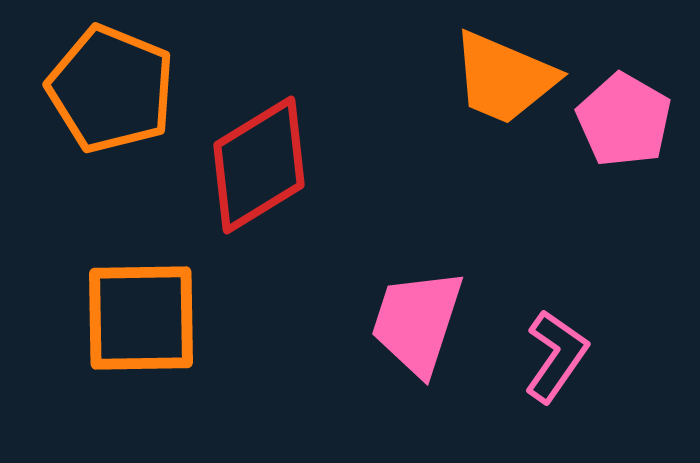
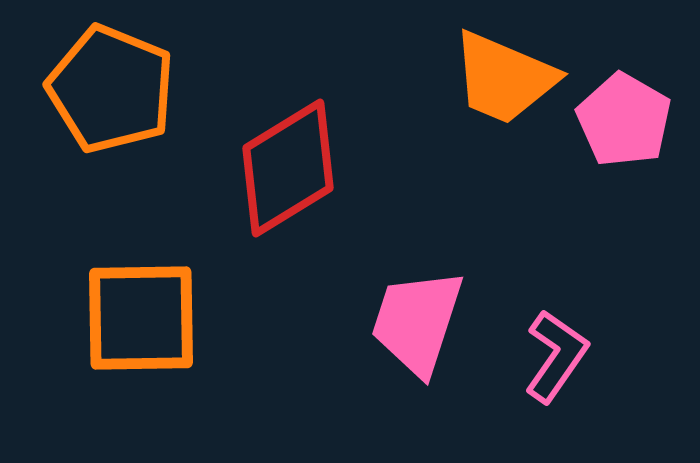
red diamond: moved 29 px right, 3 px down
